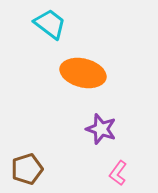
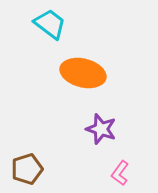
pink L-shape: moved 2 px right
